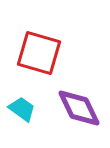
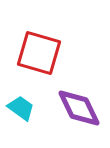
cyan trapezoid: moved 1 px left, 1 px up
